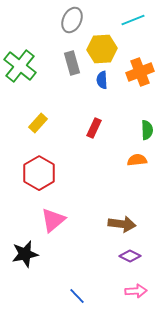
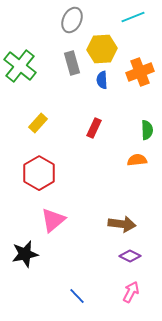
cyan line: moved 3 px up
pink arrow: moved 5 px left, 1 px down; rotated 60 degrees counterclockwise
